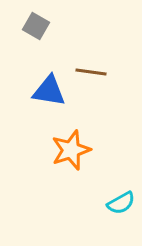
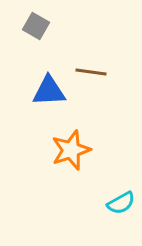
blue triangle: rotated 12 degrees counterclockwise
